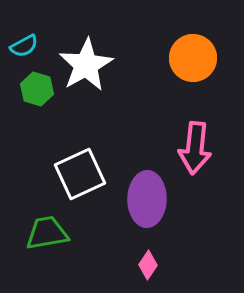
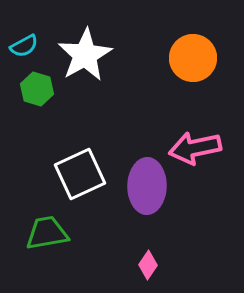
white star: moved 1 px left, 10 px up
pink arrow: rotated 72 degrees clockwise
purple ellipse: moved 13 px up
